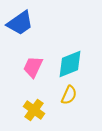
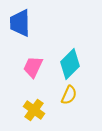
blue trapezoid: rotated 124 degrees clockwise
cyan diamond: rotated 24 degrees counterclockwise
